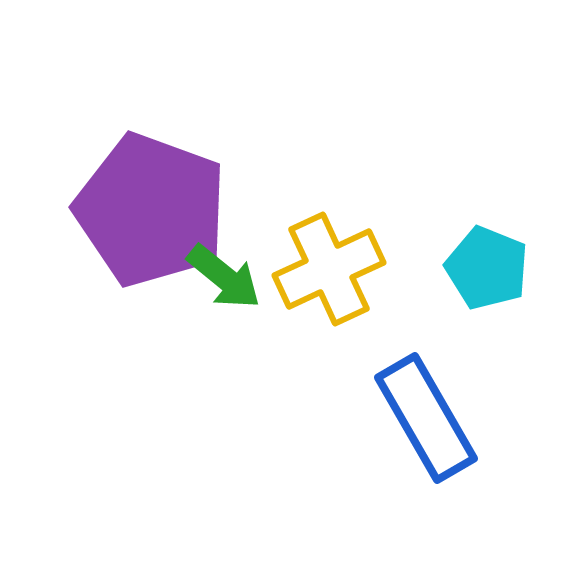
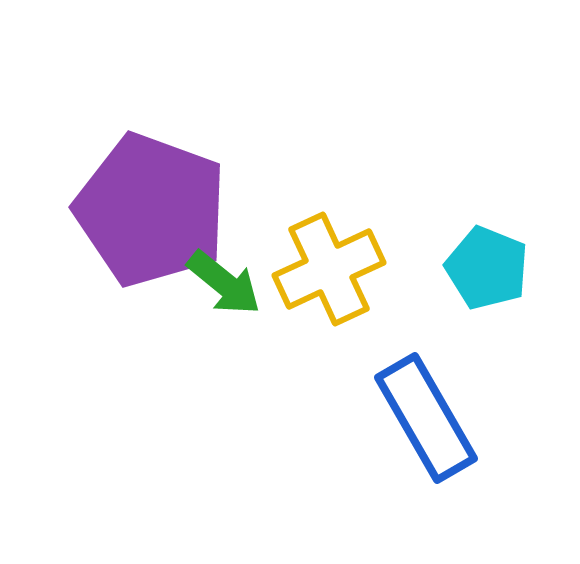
green arrow: moved 6 px down
